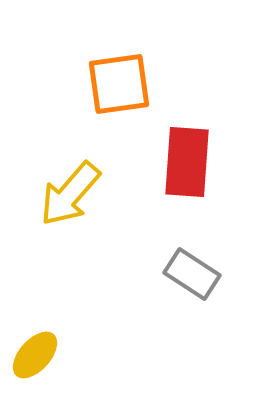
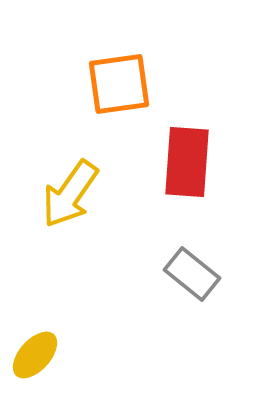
yellow arrow: rotated 6 degrees counterclockwise
gray rectangle: rotated 6 degrees clockwise
